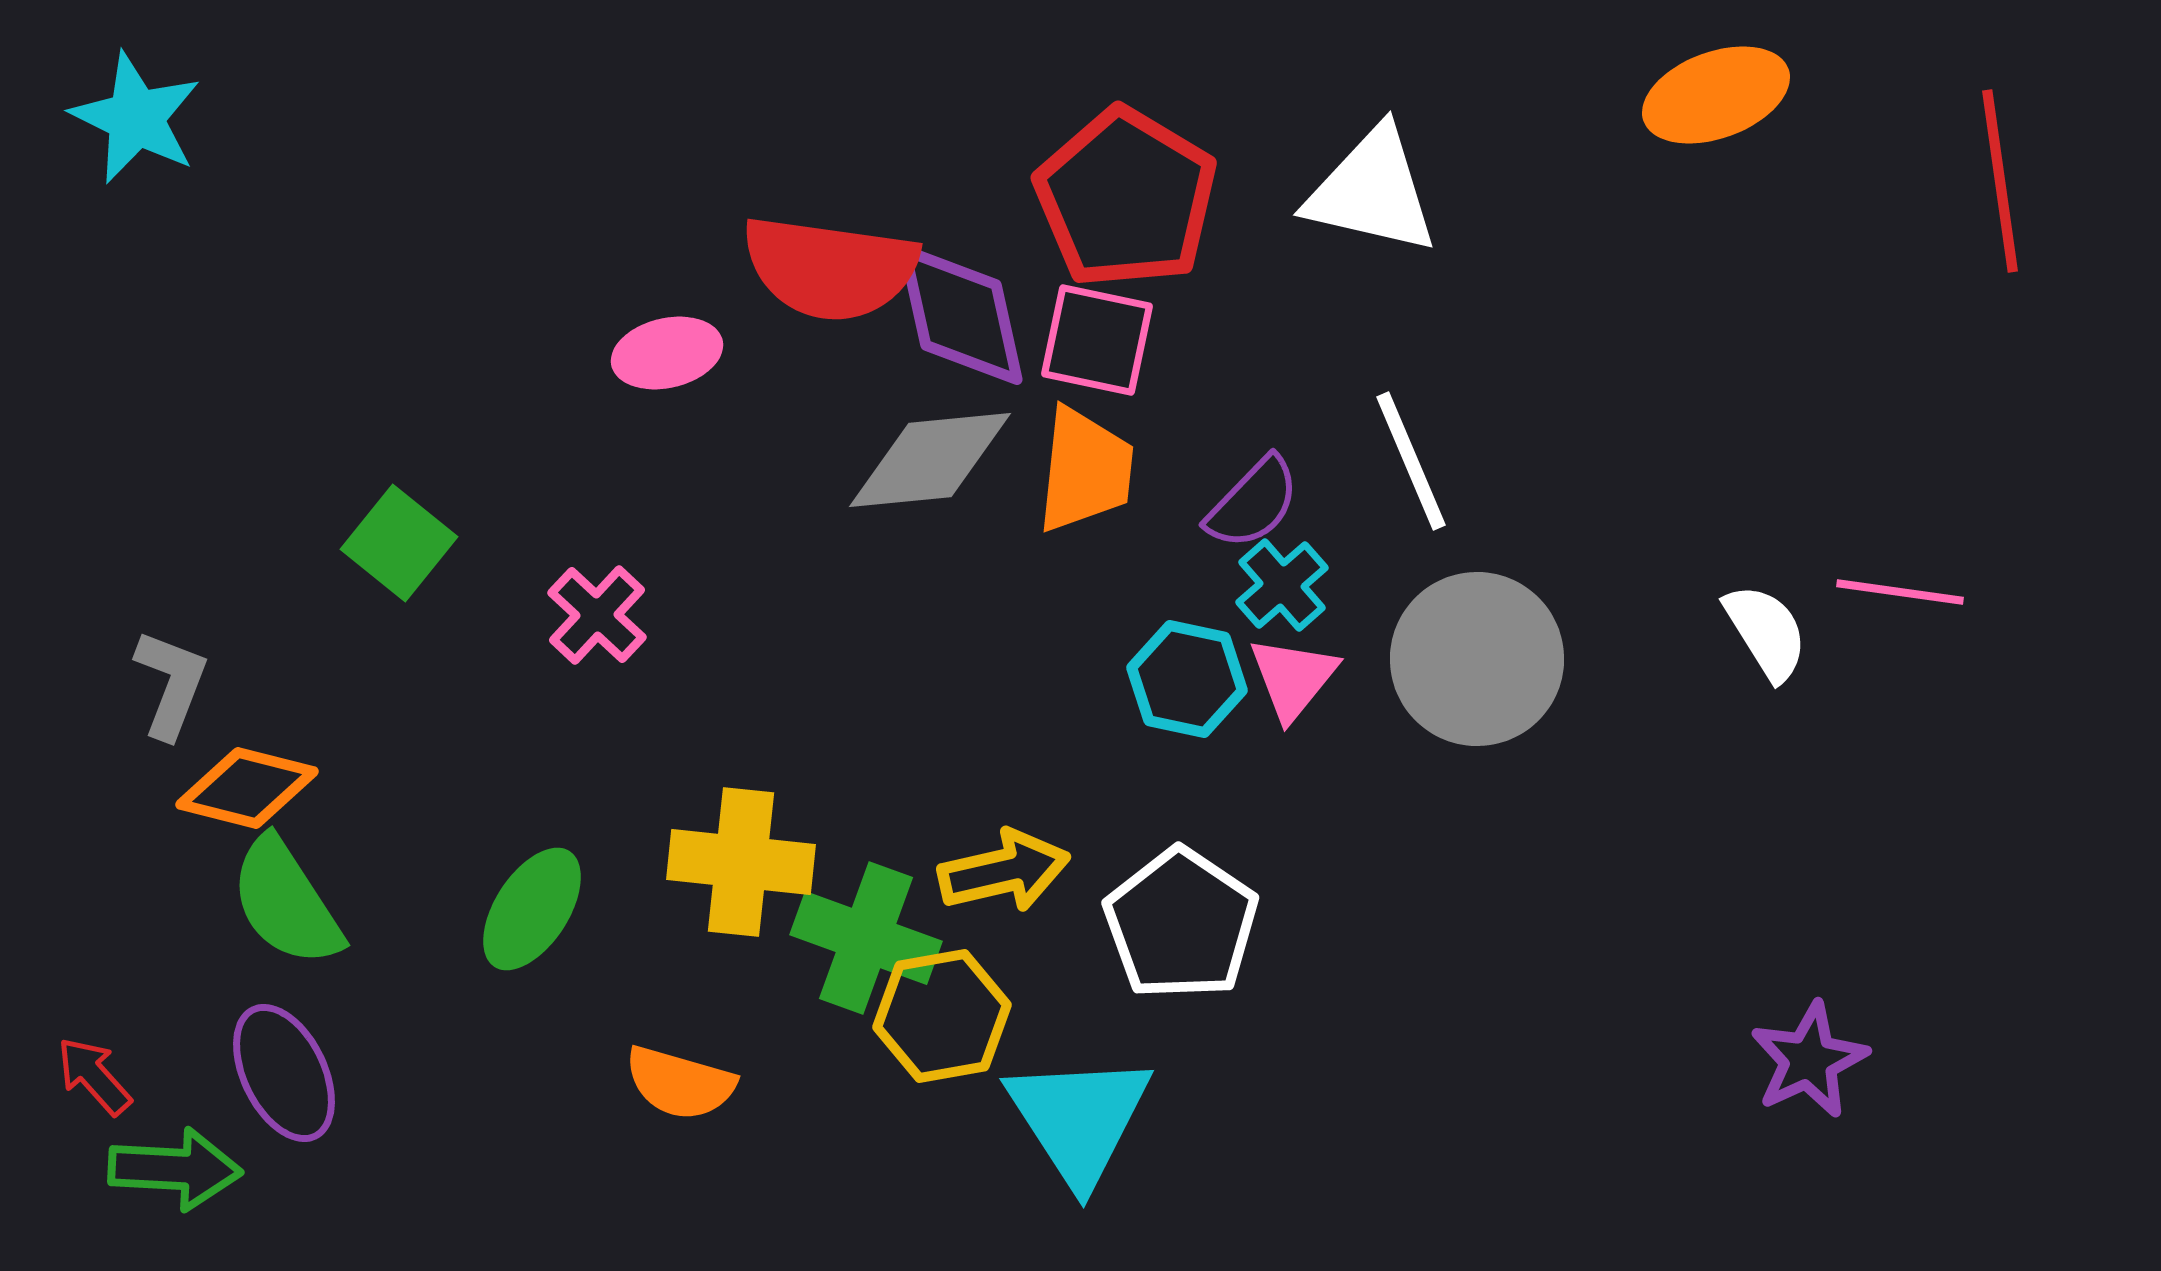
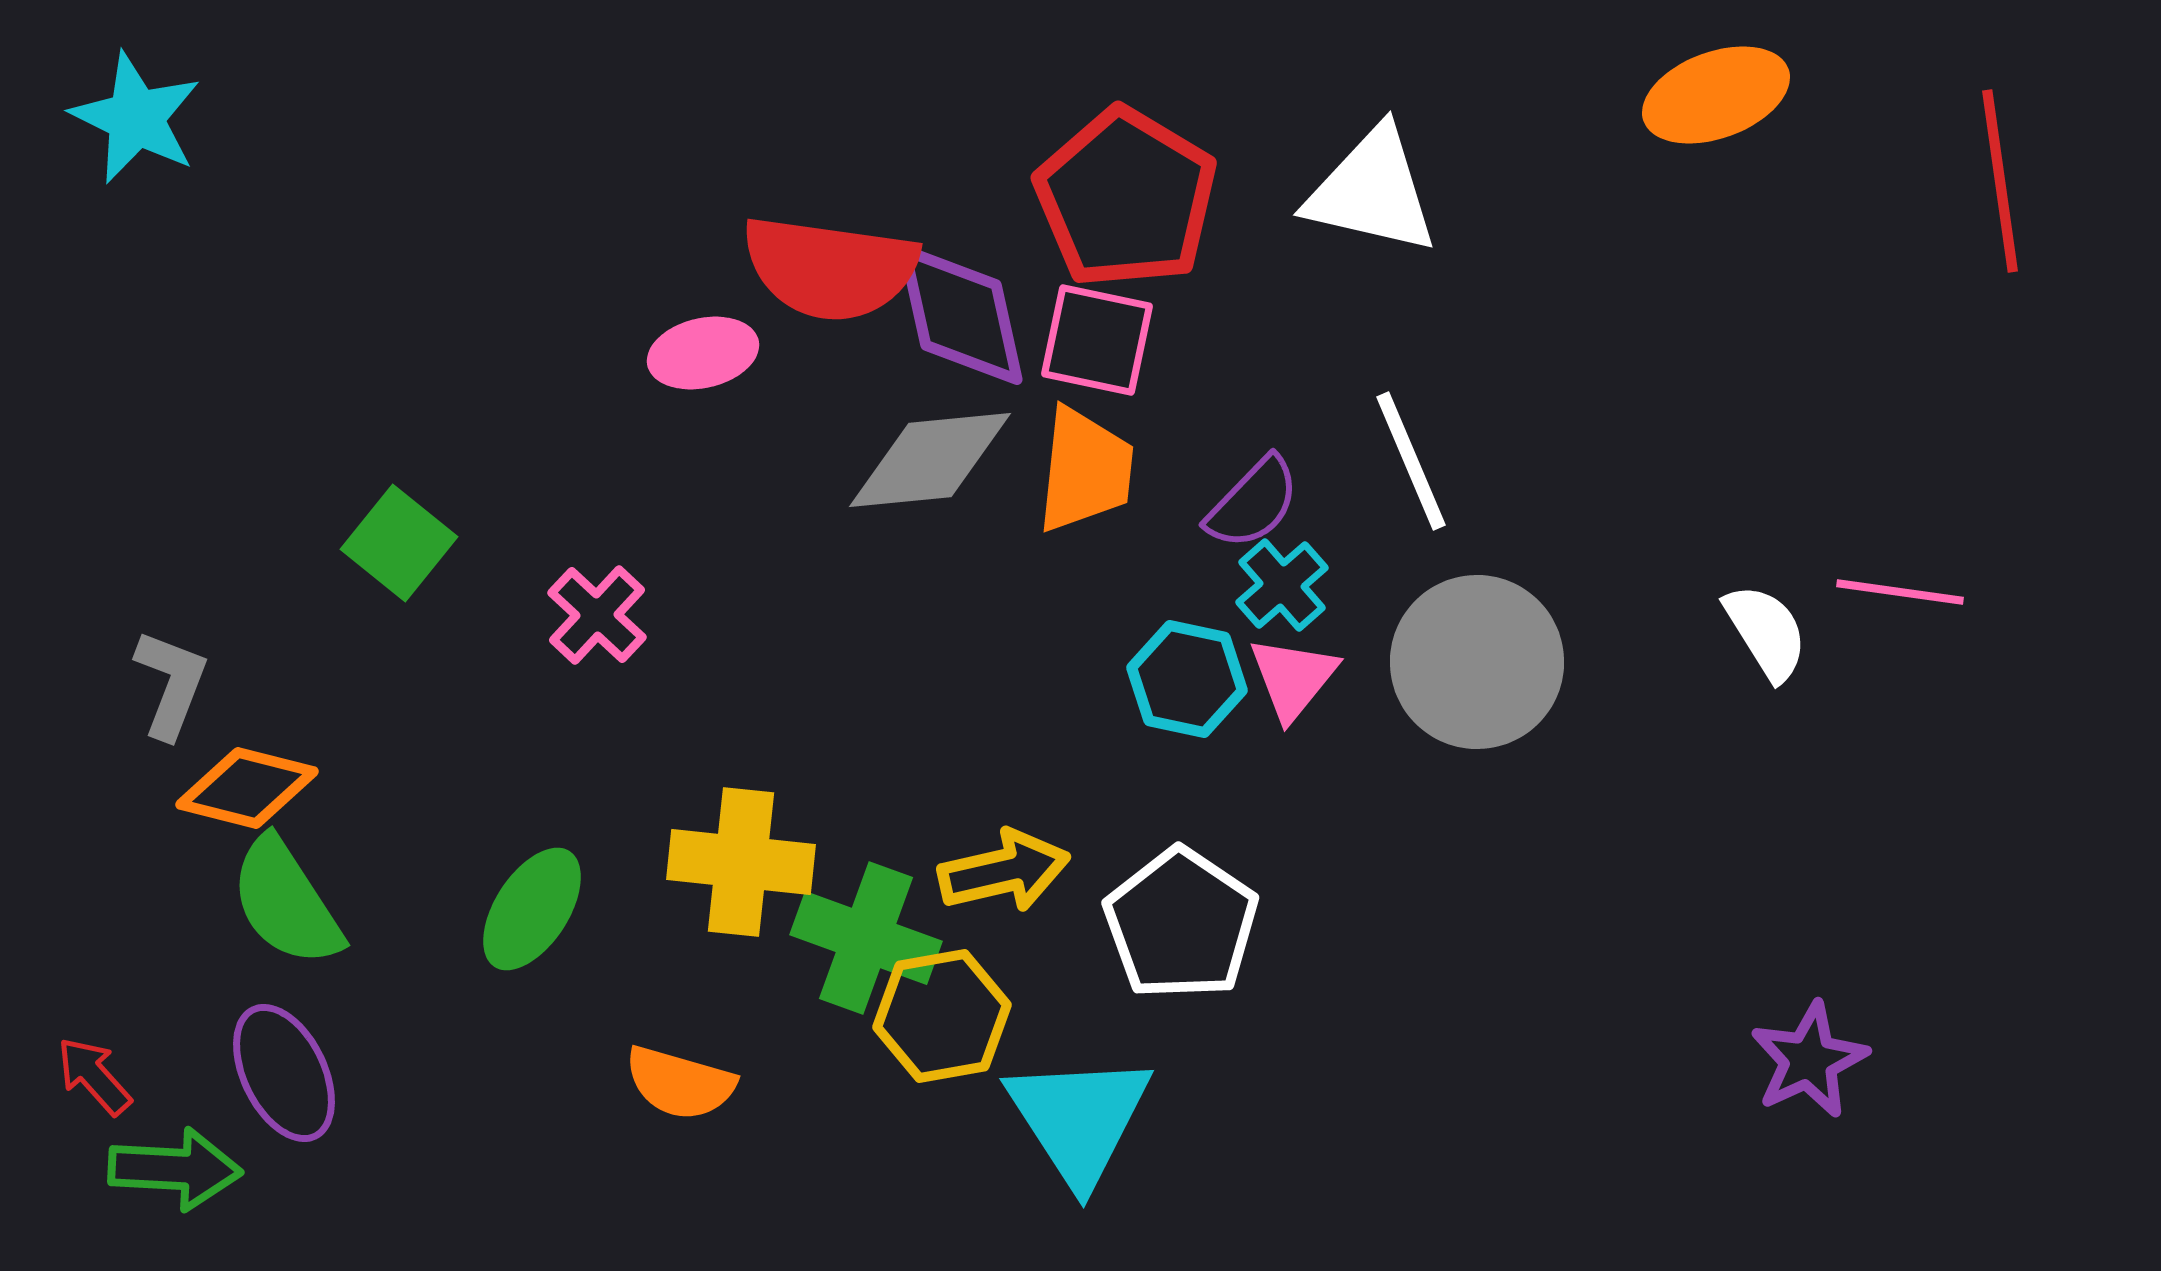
pink ellipse: moved 36 px right
gray circle: moved 3 px down
